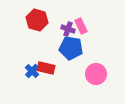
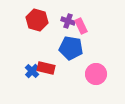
purple cross: moved 8 px up
